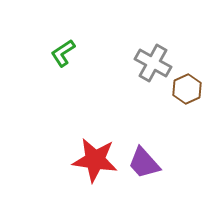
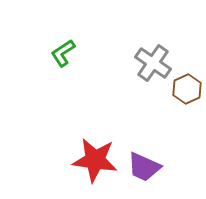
gray cross: rotated 6 degrees clockwise
purple trapezoid: moved 4 px down; rotated 24 degrees counterclockwise
